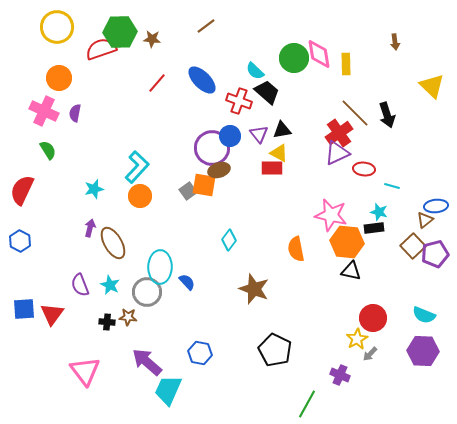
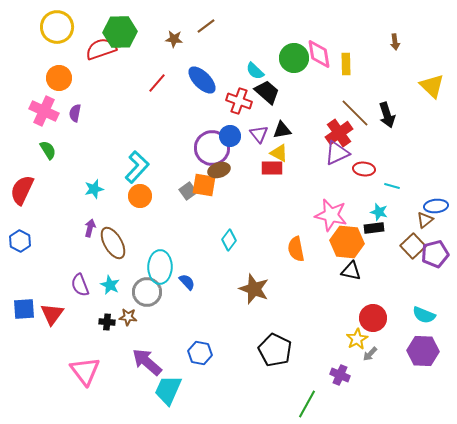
brown star at (152, 39): moved 22 px right
